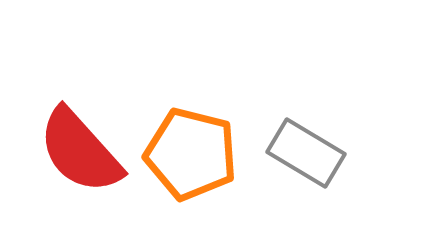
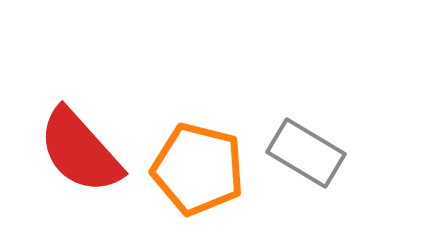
orange pentagon: moved 7 px right, 15 px down
